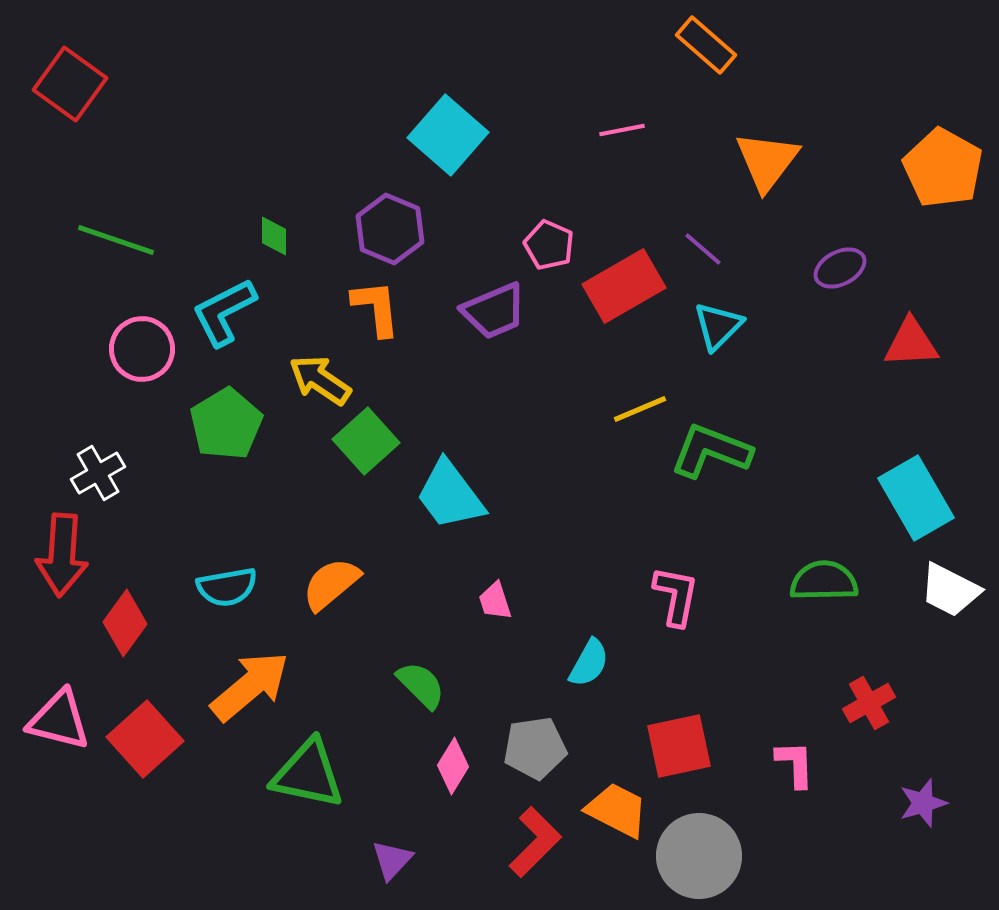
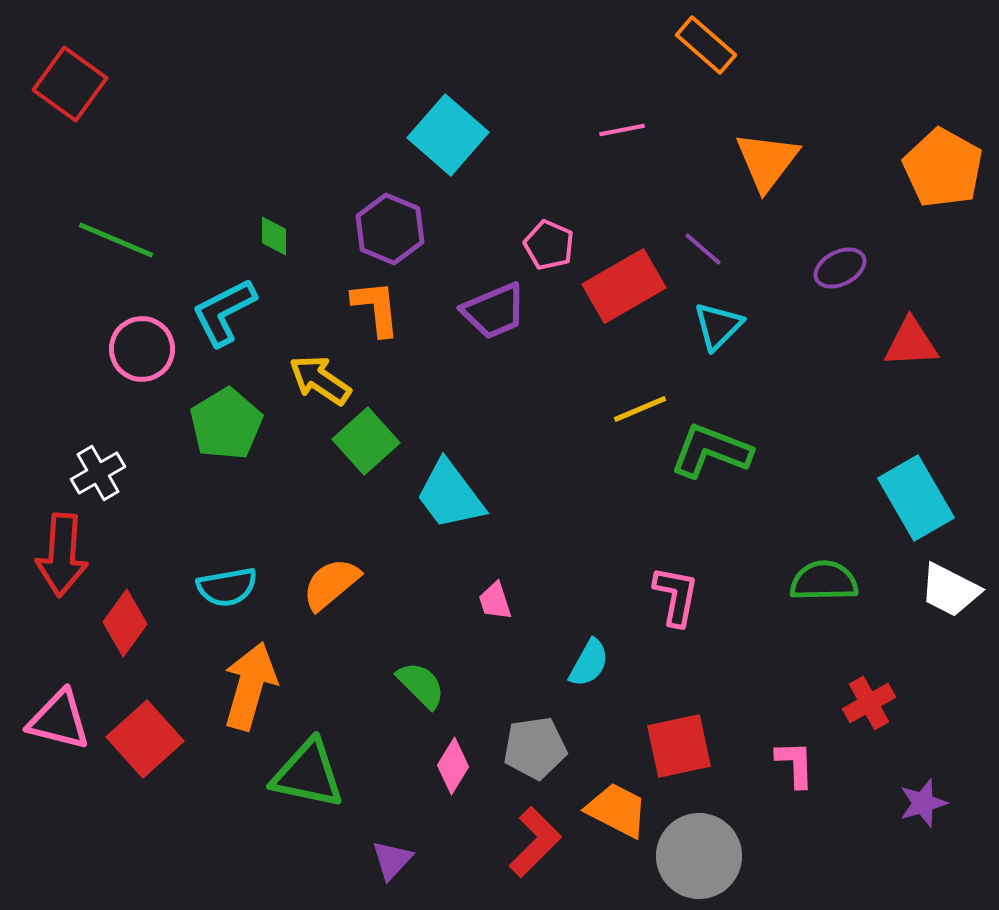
green line at (116, 240): rotated 4 degrees clockwise
orange arrow at (250, 686): rotated 34 degrees counterclockwise
